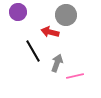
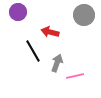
gray circle: moved 18 px right
